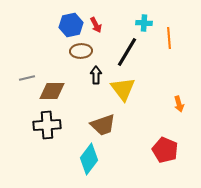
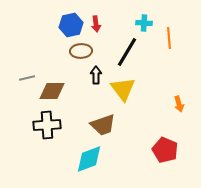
red arrow: moved 1 px up; rotated 21 degrees clockwise
cyan diamond: rotated 32 degrees clockwise
